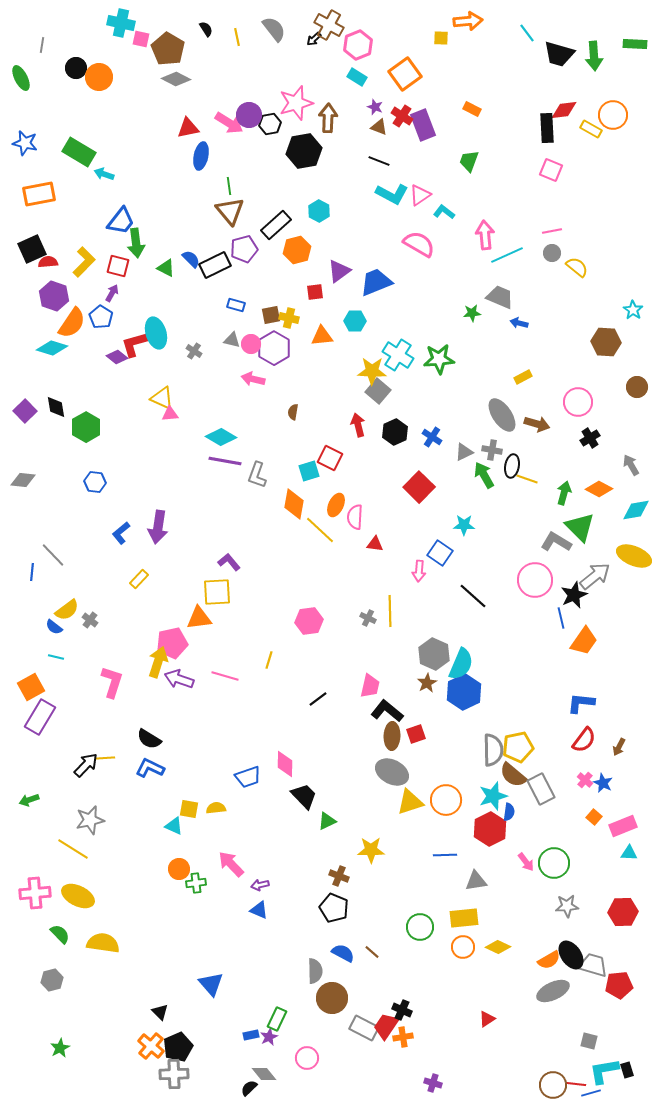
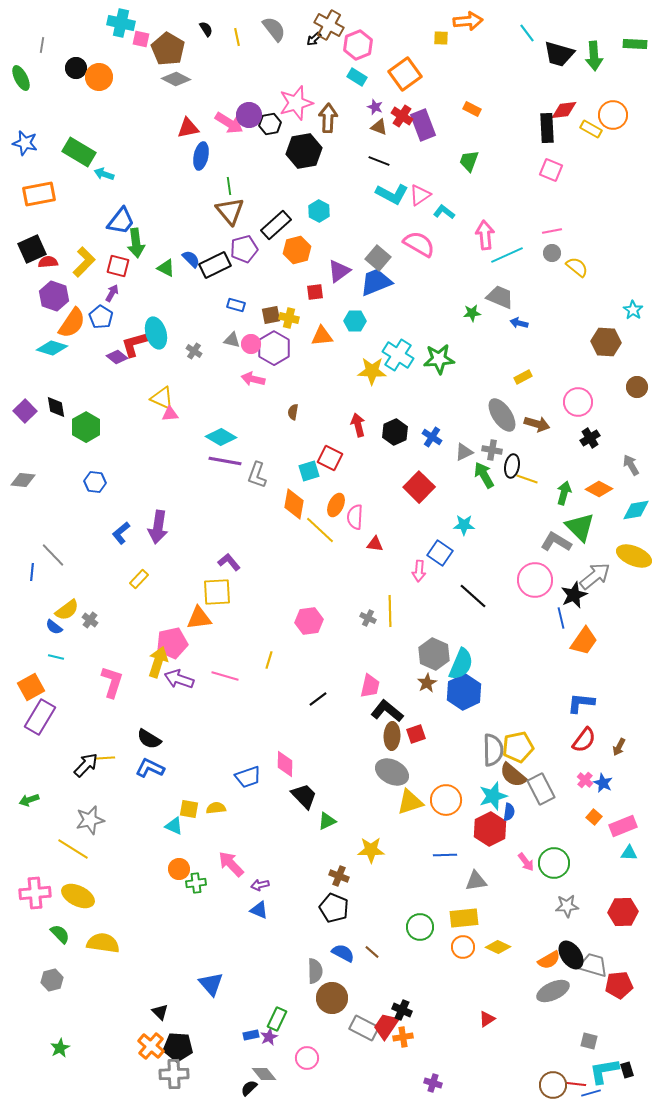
gray square at (378, 391): moved 133 px up
black pentagon at (178, 1047): rotated 28 degrees clockwise
